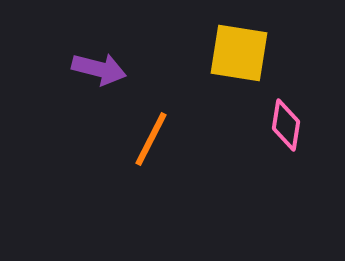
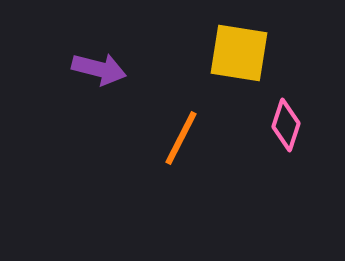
pink diamond: rotated 9 degrees clockwise
orange line: moved 30 px right, 1 px up
